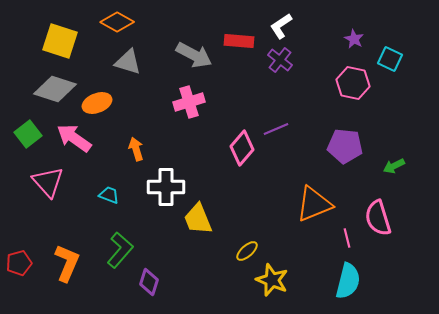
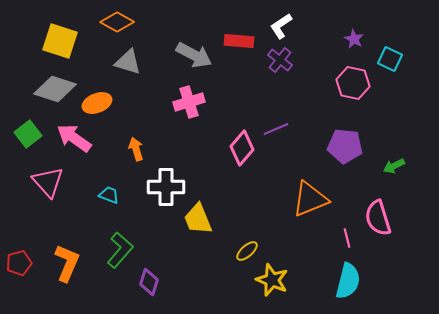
orange triangle: moved 4 px left, 5 px up
